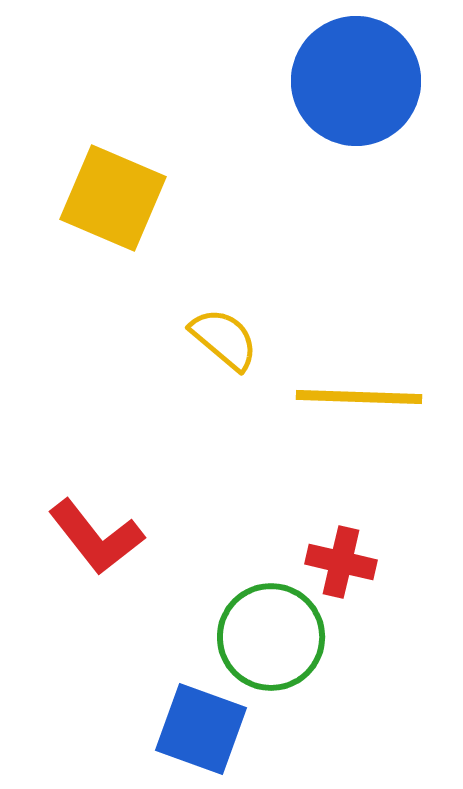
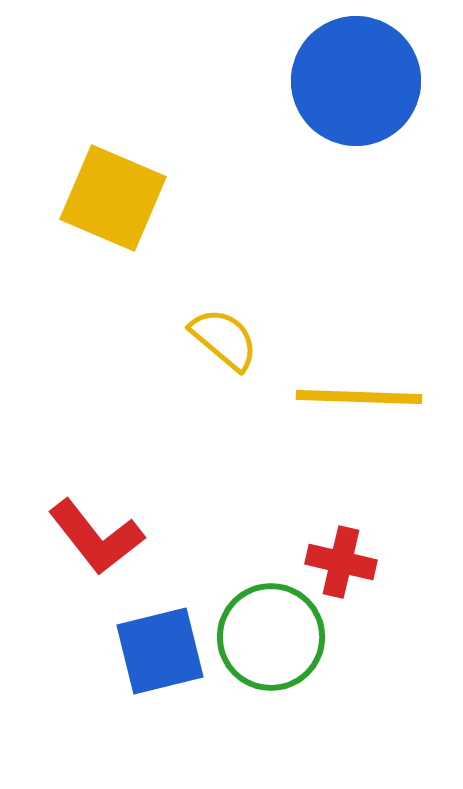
blue square: moved 41 px left, 78 px up; rotated 34 degrees counterclockwise
